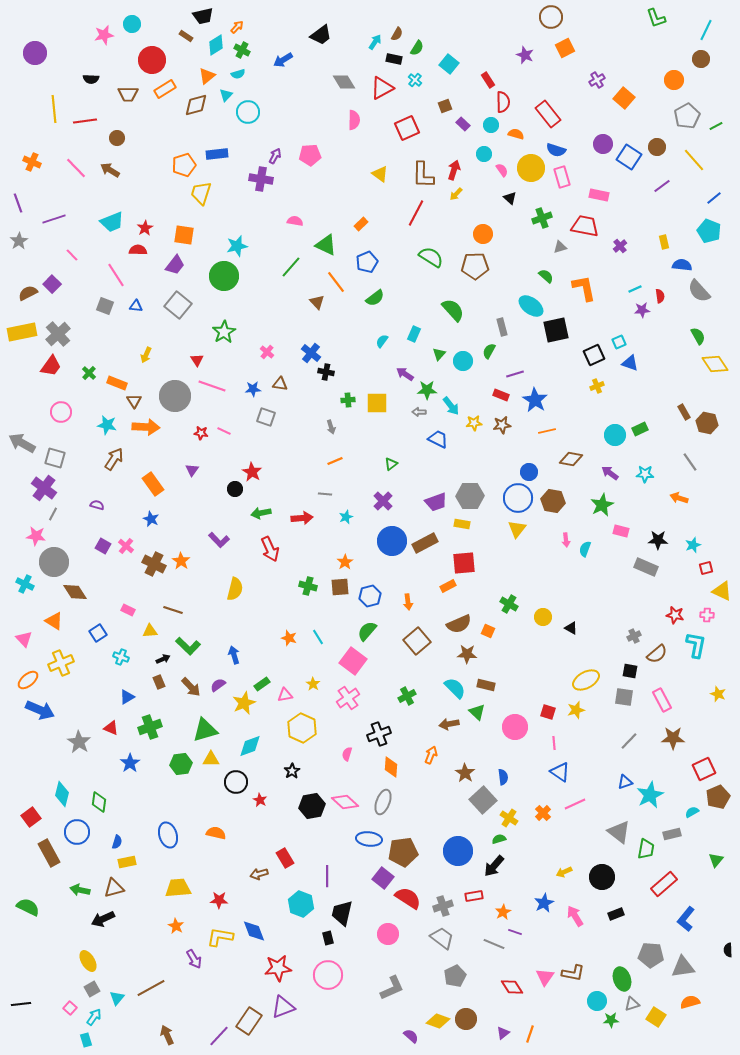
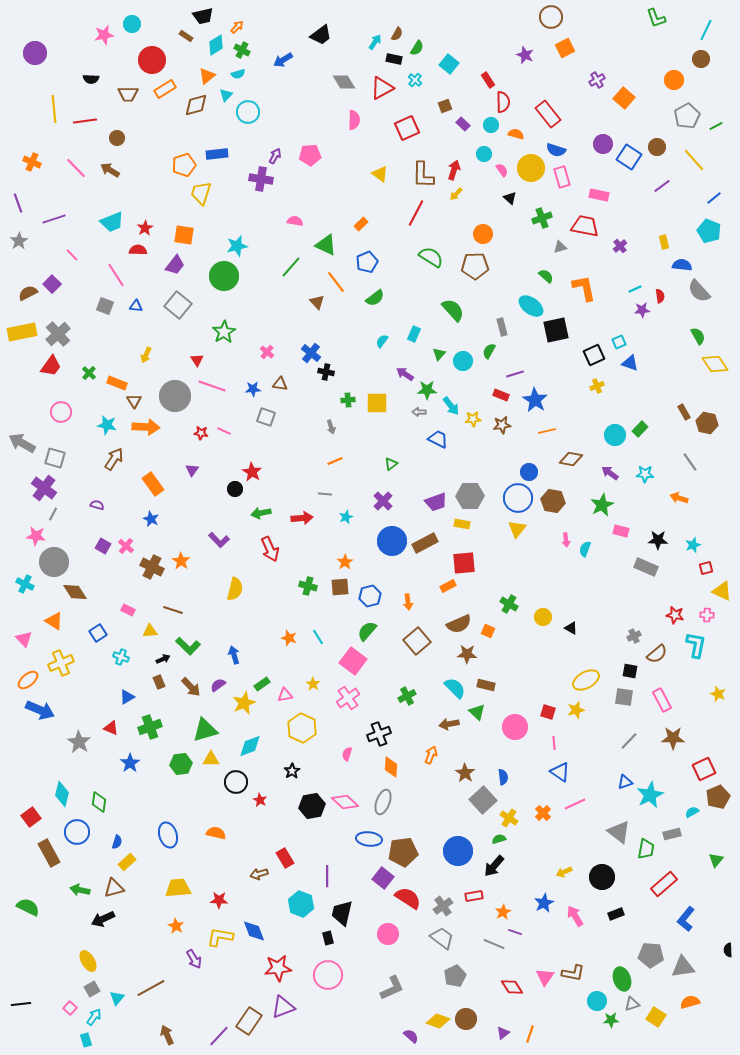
yellow star at (474, 423): moved 1 px left, 4 px up
green rectangle at (640, 429): rotated 21 degrees counterclockwise
brown cross at (154, 564): moved 2 px left, 3 px down
yellow rectangle at (127, 862): rotated 30 degrees counterclockwise
gray cross at (443, 906): rotated 18 degrees counterclockwise
